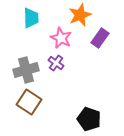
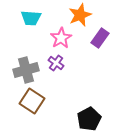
cyan trapezoid: rotated 95 degrees clockwise
pink star: rotated 15 degrees clockwise
brown square: moved 3 px right, 1 px up
black pentagon: rotated 25 degrees clockwise
